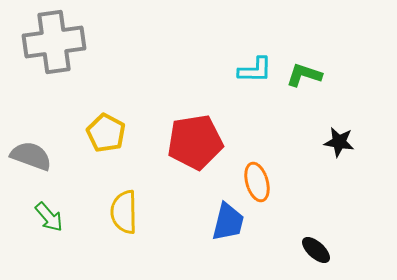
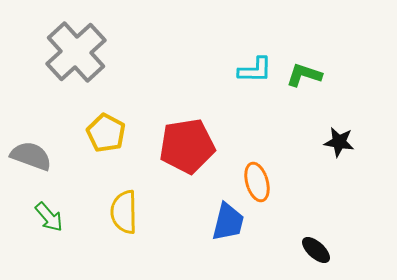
gray cross: moved 22 px right, 10 px down; rotated 34 degrees counterclockwise
red pentagon: moved 8 px left, 4 px down
